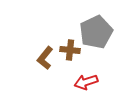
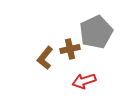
brown cross: moved 1 px up; rotated 18 degrees counterclockwise
red arrow: moved 2 px left, 1 px up
